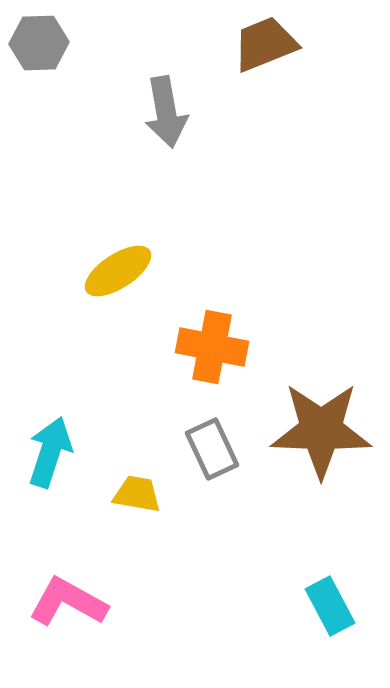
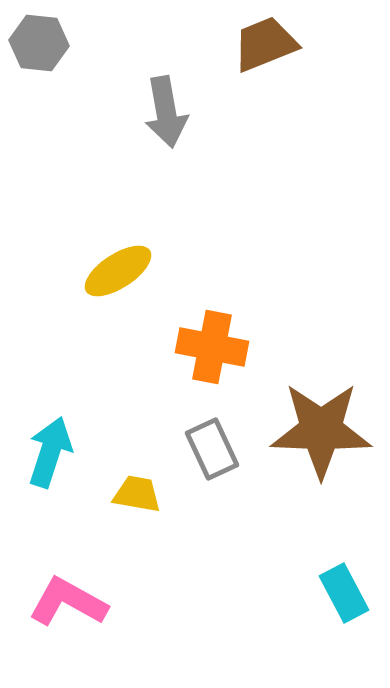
gray hexagon: rotated 8 degrees clockwise
cyan rectangle: moved 14 px right, 13 px up
